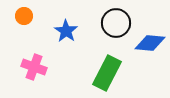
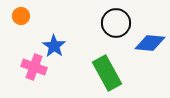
orange circle: moved 3 px left
blue star: moved 12 px left, 15 px down
green rectangle: rotated 56 degrees counterclockwise
